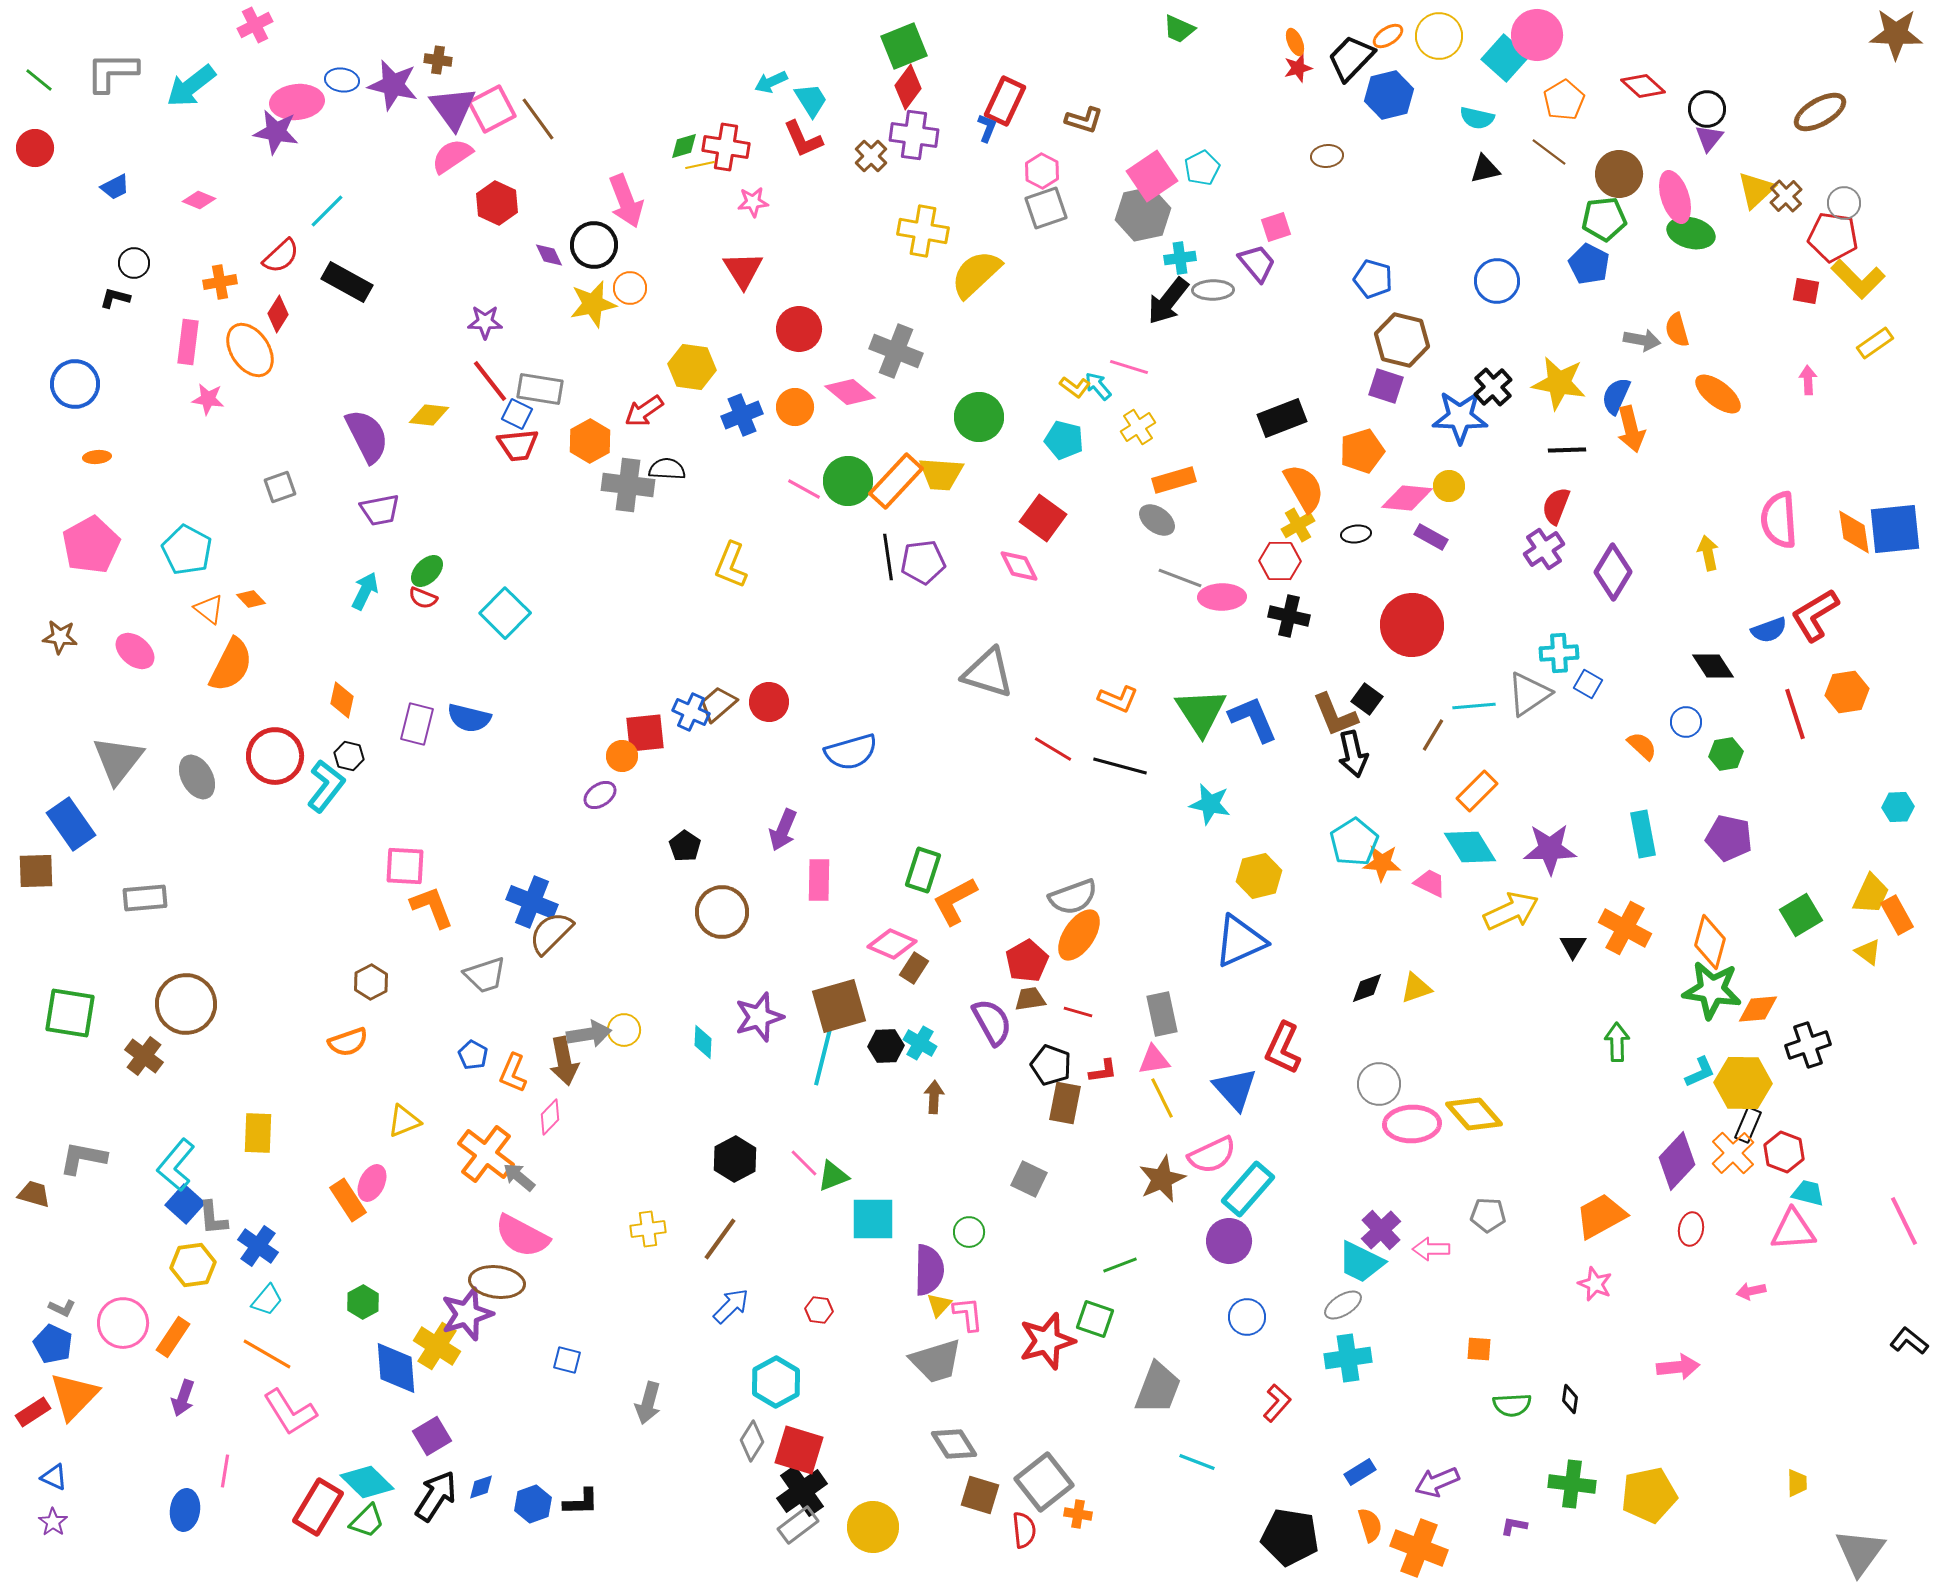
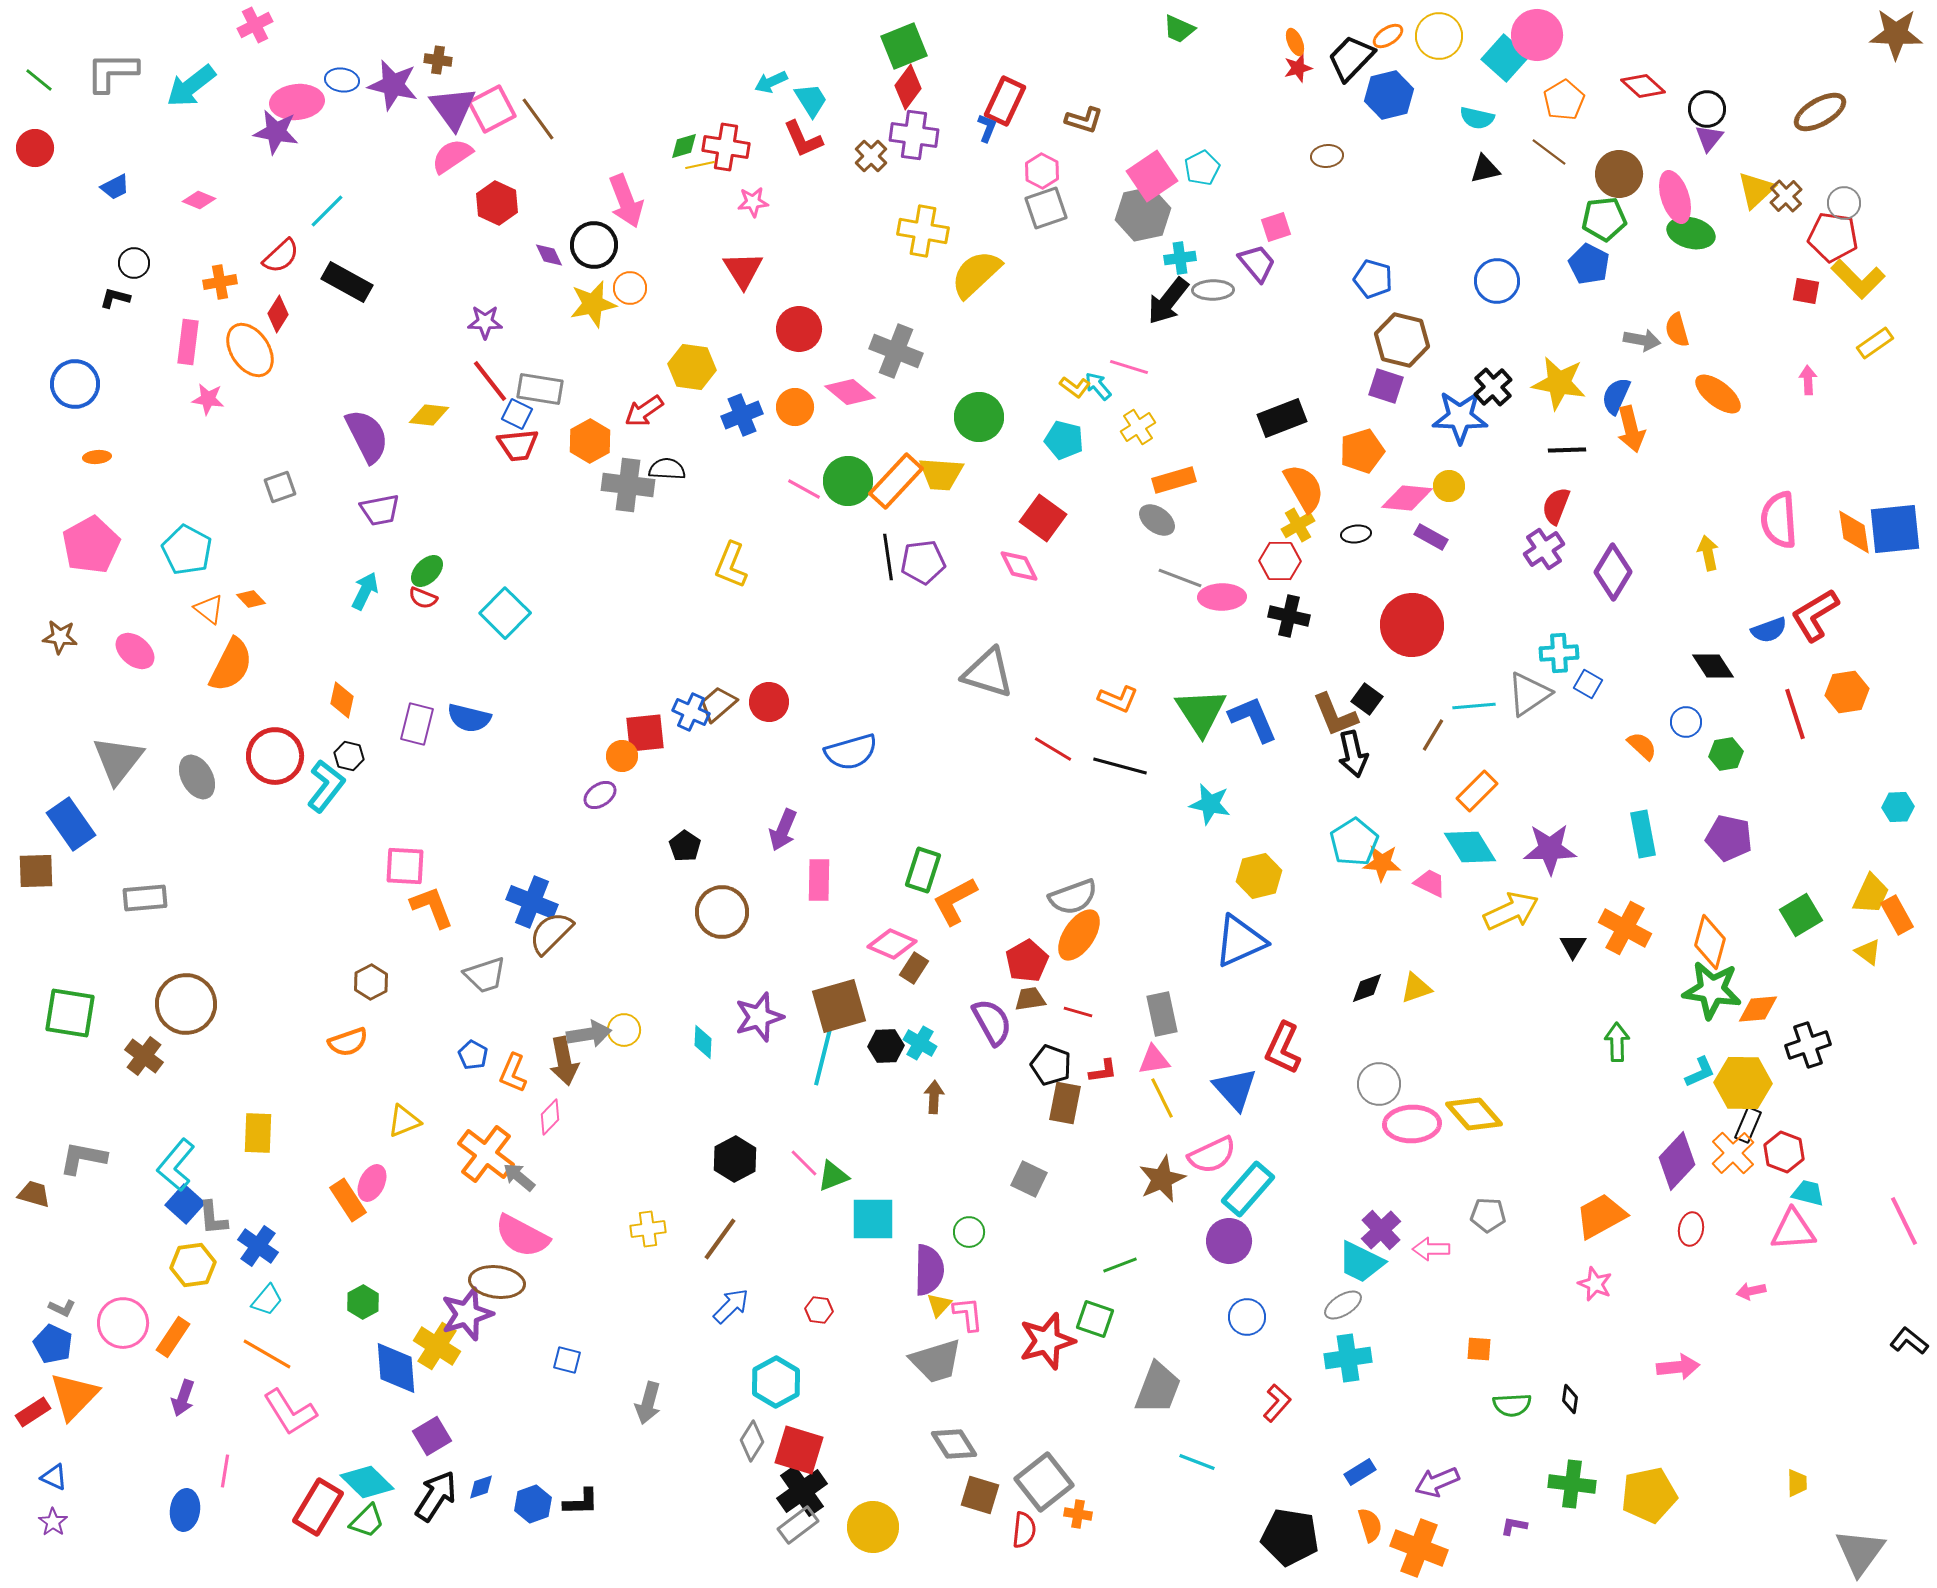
red semicircle at (1024, 1530): rotated 12 degrees clockwise
